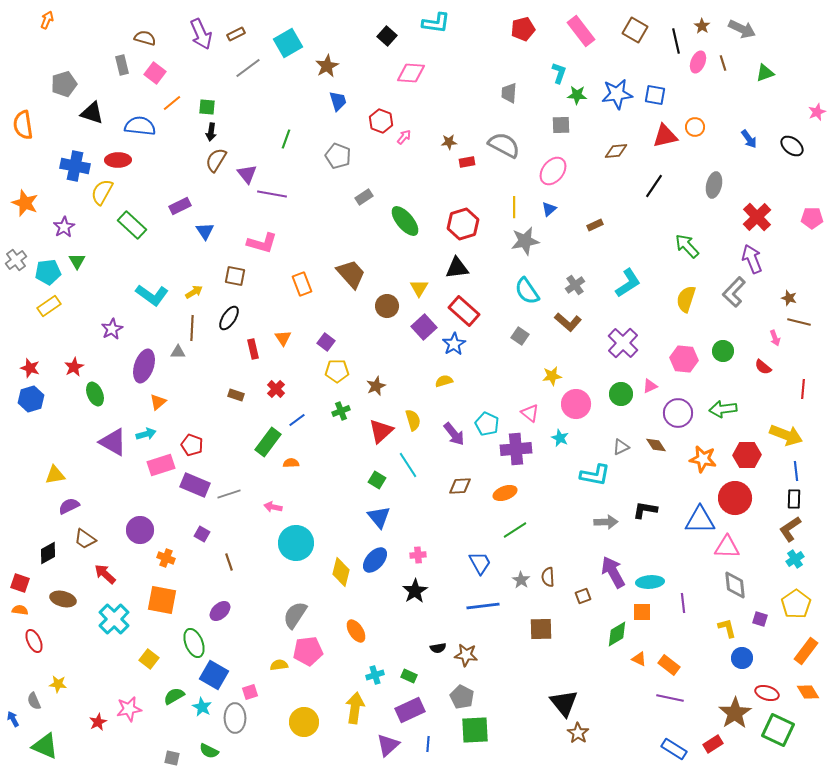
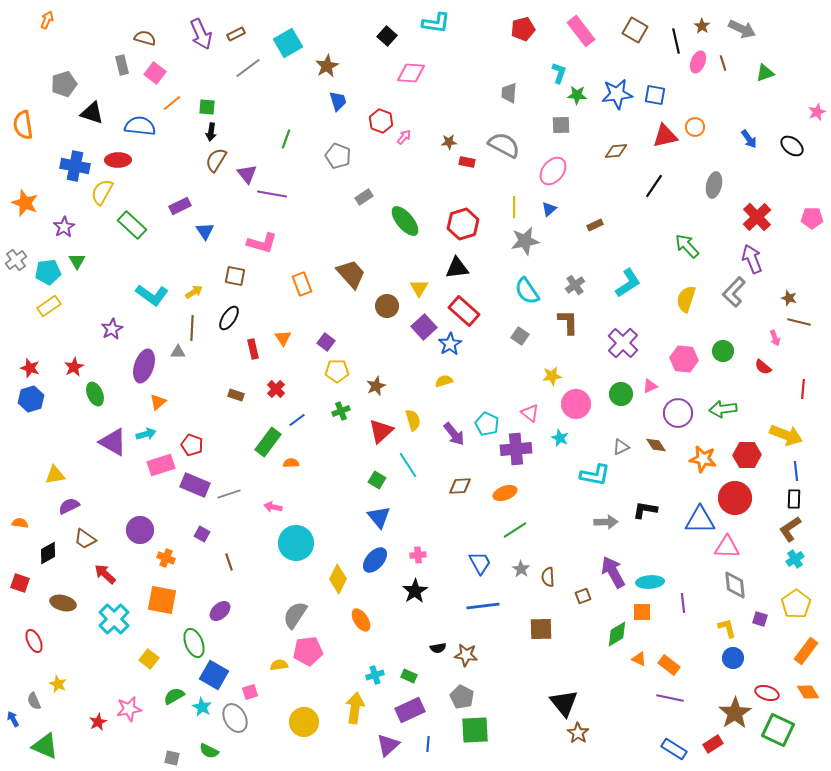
red rectangle at (467, 162): rotated 21 degrees clockwise
brown L-shape at (568, 322): rotated 132 degrees counterclockwise
blue star at (454, 344): moved 4 px left
yellow diamond at (341, 572): moved 3 px left, 7 px down; rotated 12 degrees clockwise
gray star at (521, 580): moved 11 px up
brown ellipse at (63, 599): moved 4 px down
orange semicircle at (20, 610): moved 87 px up
orange ellipse at (356, 631): moved 5 px right, 11 px up
blue circle at (742, 658): moved 9 px left
yellow star at (58, 684): rotated 18 degrees clockwise
gray ellipse at (235, 718): rotated 28 degrees counterclockwise
